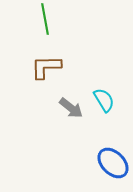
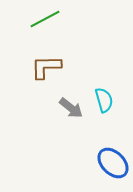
green line: rotated 72 degrees clockwise
cyan semicircle: rotated 15 degrees clockwise
